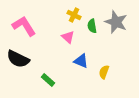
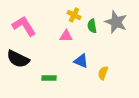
pink triangle: moved 2 px left, 1 px up; rotated 40 degrees counterclockwise
yellow semicircle: moved 1 px left, 1 px down
green rectangle: moved 1 px right, 2 px up; rotated 40 degrees counterclockwise
